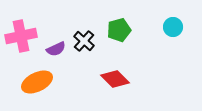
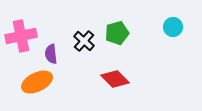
green pentagon: moved 2 px left, 3 px down
purple semicircle: moved 5 px left, 5 px down; rotated 108 degrees clockwise
